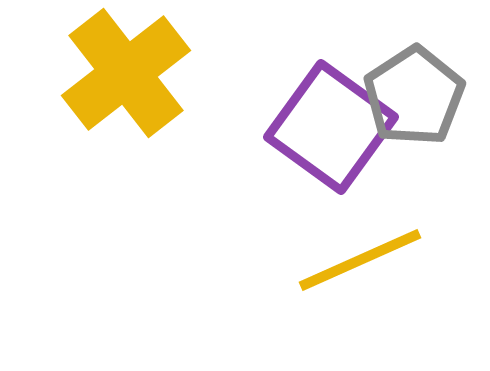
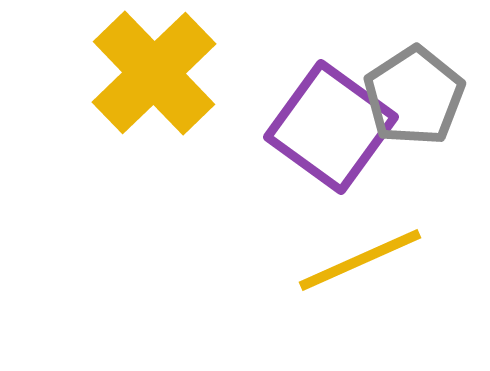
yellow cross: moved 28 px right; rotated 6 degrees counterclockwise
